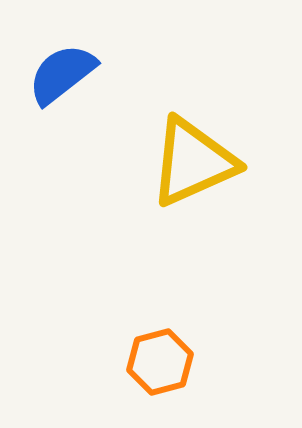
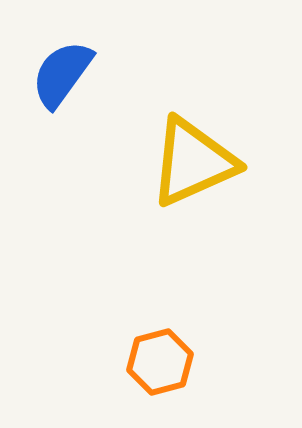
blue semicircle: rotated 16 degrees counterclockwise
